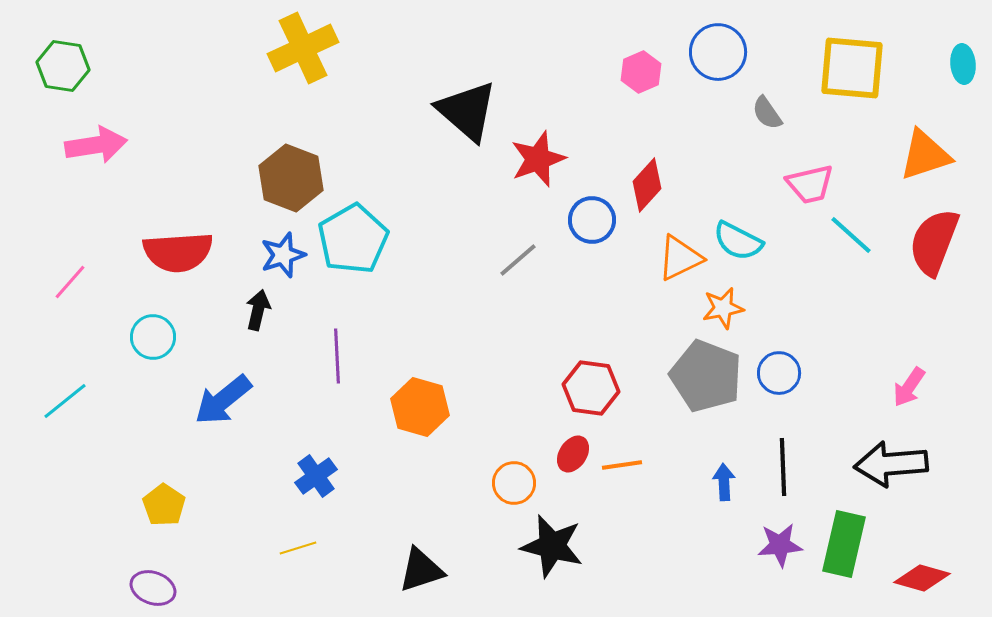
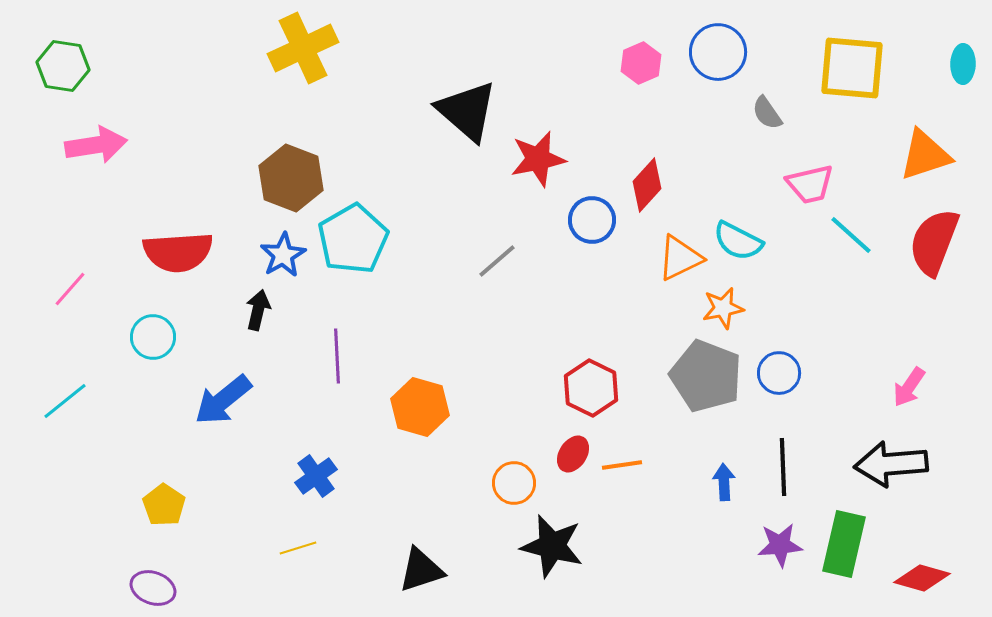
cyan ellipse at (963, 64): rotated 6 degrees clockwise
pink hexagon at (641, 72): moved 9 px up
red star at (538, 159): rotated 8 degrees clockwise
blue star at (283, 255): rotated 12 degrees counterclockwise
gray line at (518, 260): moved 21 px left, 1 px down
pink line at (70, 282): moved 7 px down
red hexagon at (591, 388): rotated 18 degrees clockwise
